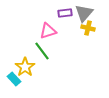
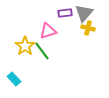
yellow star: moved 21 px up
